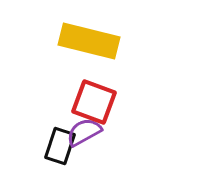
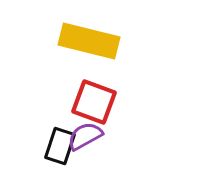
purple semicircle: moved 1 px right, 4 px down
